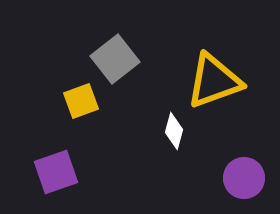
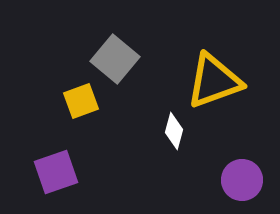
gray square: rotated 12 degrees counterclockwise
purple circle: moved 2 px left, 2 px down
